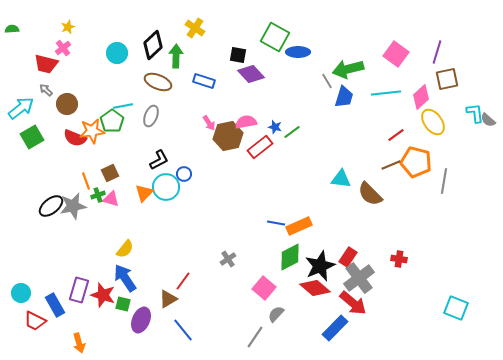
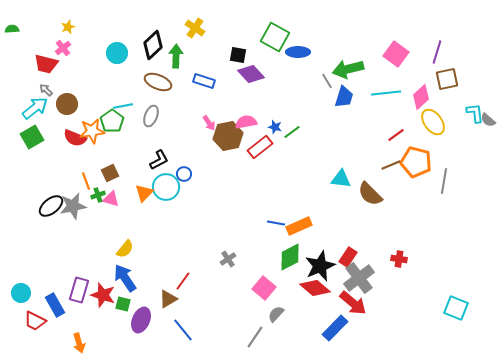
cyan arrow at (21, 108): moved 14 px right
